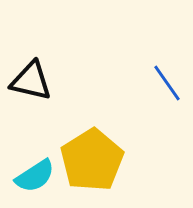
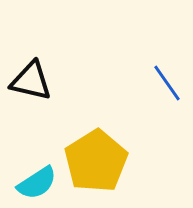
yellow pentagon: moved 4 px right, 1 px down
cyan semicircle: moved 2 px right, 7 px down
